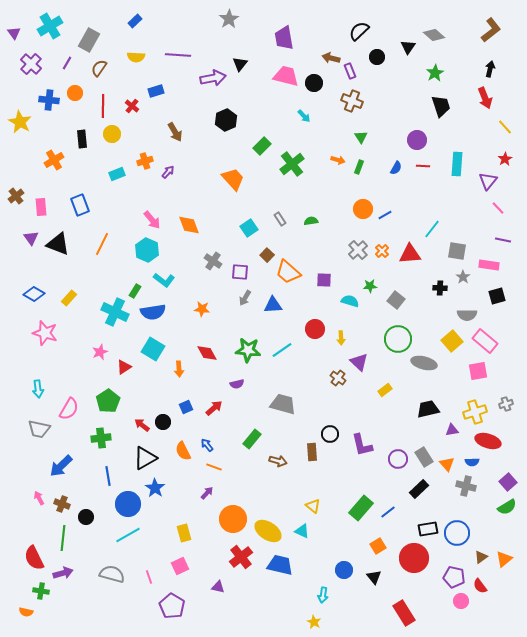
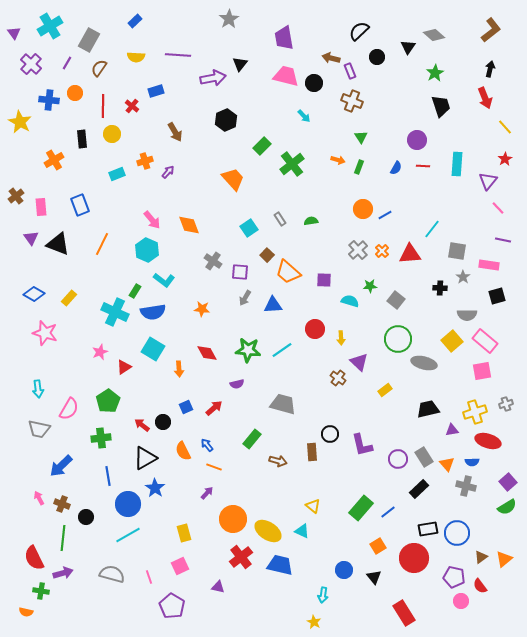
pink square at (478, 371): moved 4 px right
